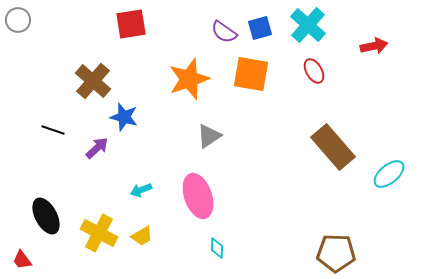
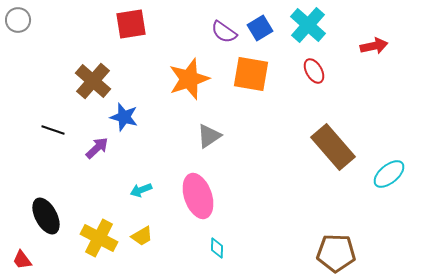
blue square: rotated 15 degrees counterclockwise
yellow cross: moved 5 px down
